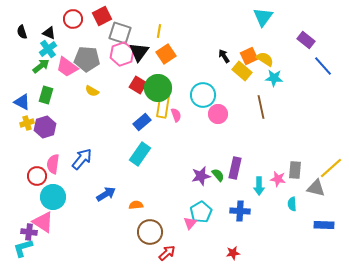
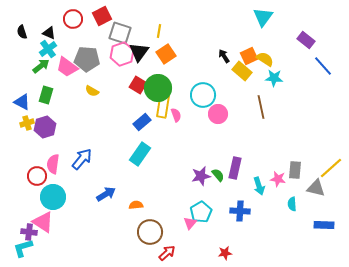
cyan arrow at (259, 186): rotated 18 degrees counterclockwise
red star at (233, 253): moved 8 px left
